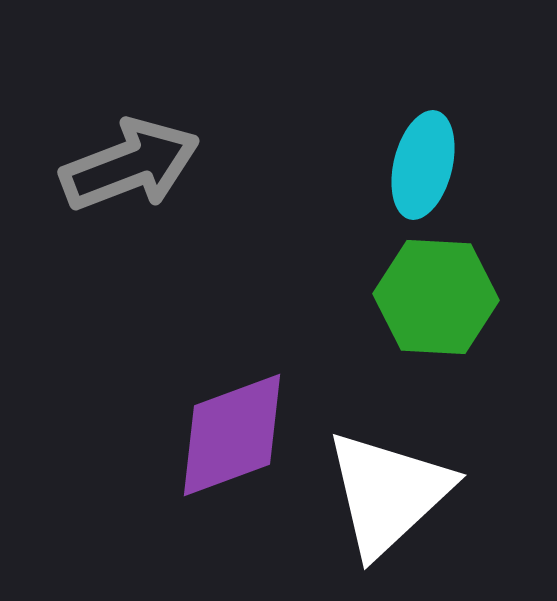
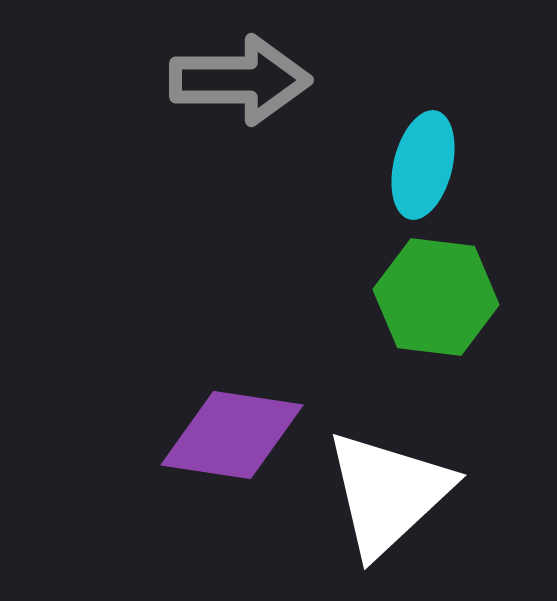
gray arrow: moved 110 px right, 85 px up; rotated 21 degrees clockwise
green hexagon: rotated 4 degrees clockwise
purple diamond: rotated 29 degrees clockwise
